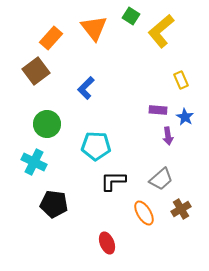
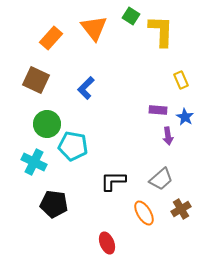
yellow L-shape: rotated 132 degrees clockwise
brown square: moved 9 px down; rotated 28 degrees counterclockwise
cyan pentagon: moved 23 px left; rotated 8 degrees clockwise
